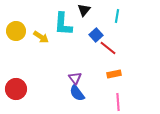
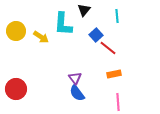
cyan line: rotated 16 degrees counterclockwise
